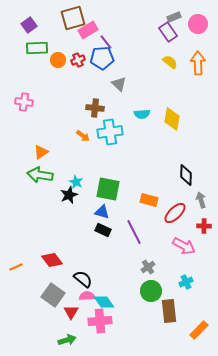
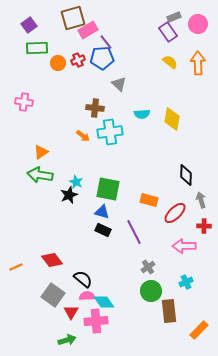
orange circle at (58, 60): moved 3 px down
pink arrow at (184, 246): rotated 150 degrees clockwise
pink cross at (100, 321): moved 4 px left
